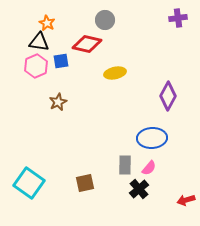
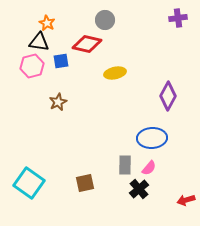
pink hexagon: moved 4 px left; rotated 10 degrees clockwise
